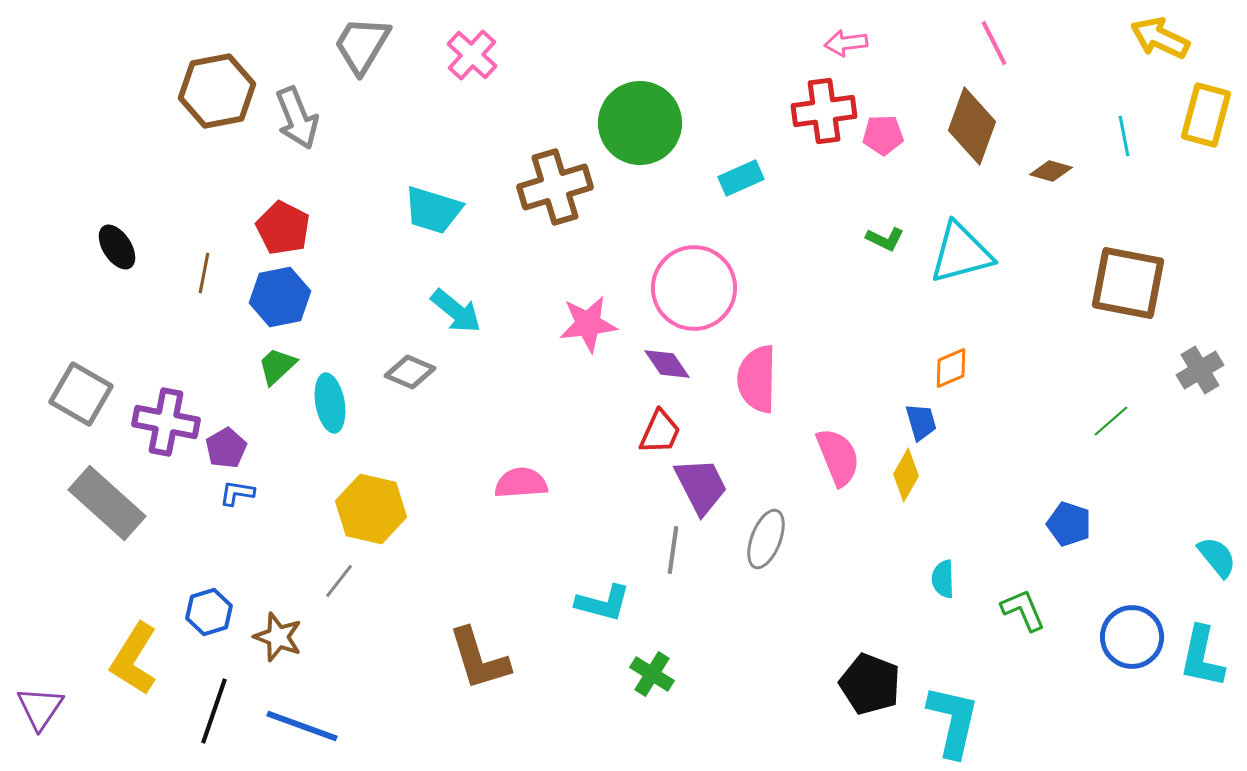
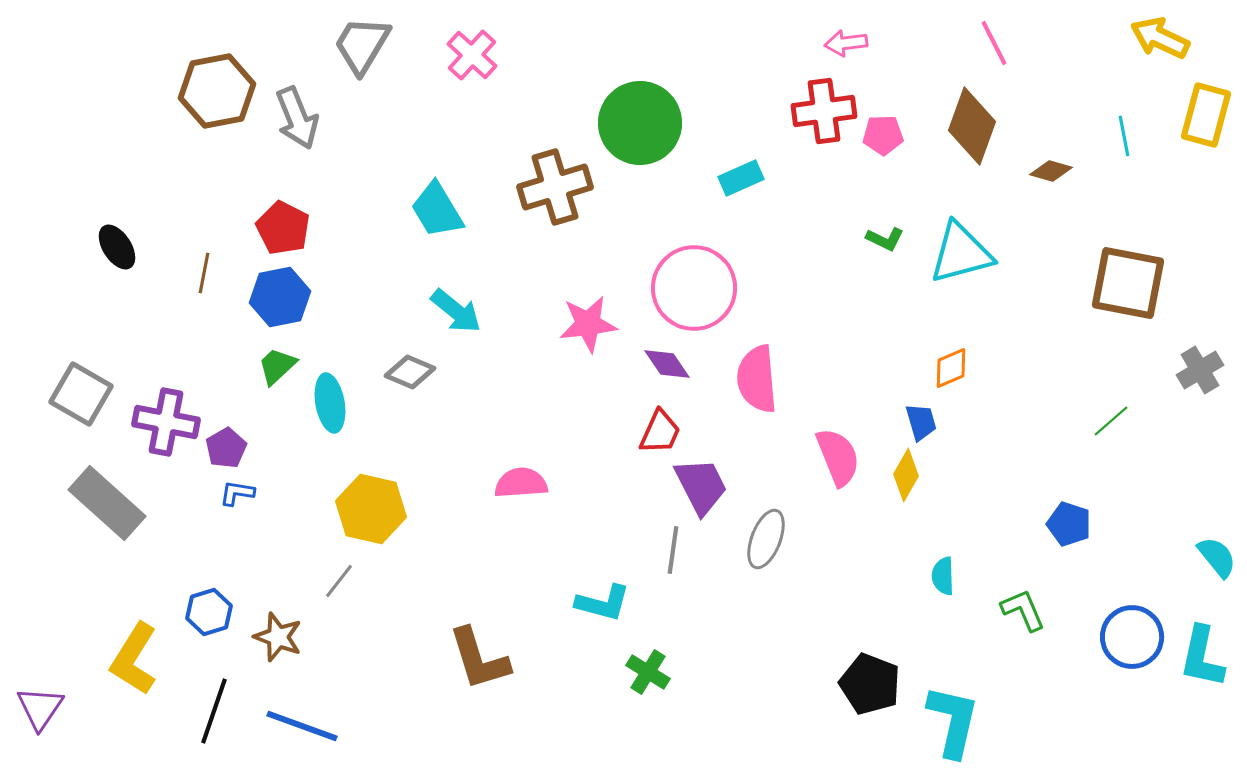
cyan trapezoid at (433, 210): moved 4 px right; rotated 42 degrees clockwise
pink semicircle at (757, 379): rotated 6 degrees counterclockwise
cyan semicircle at (943, 579): moved 3 px up
green cross at (652, 674): moved 4 px left, 2 px up
